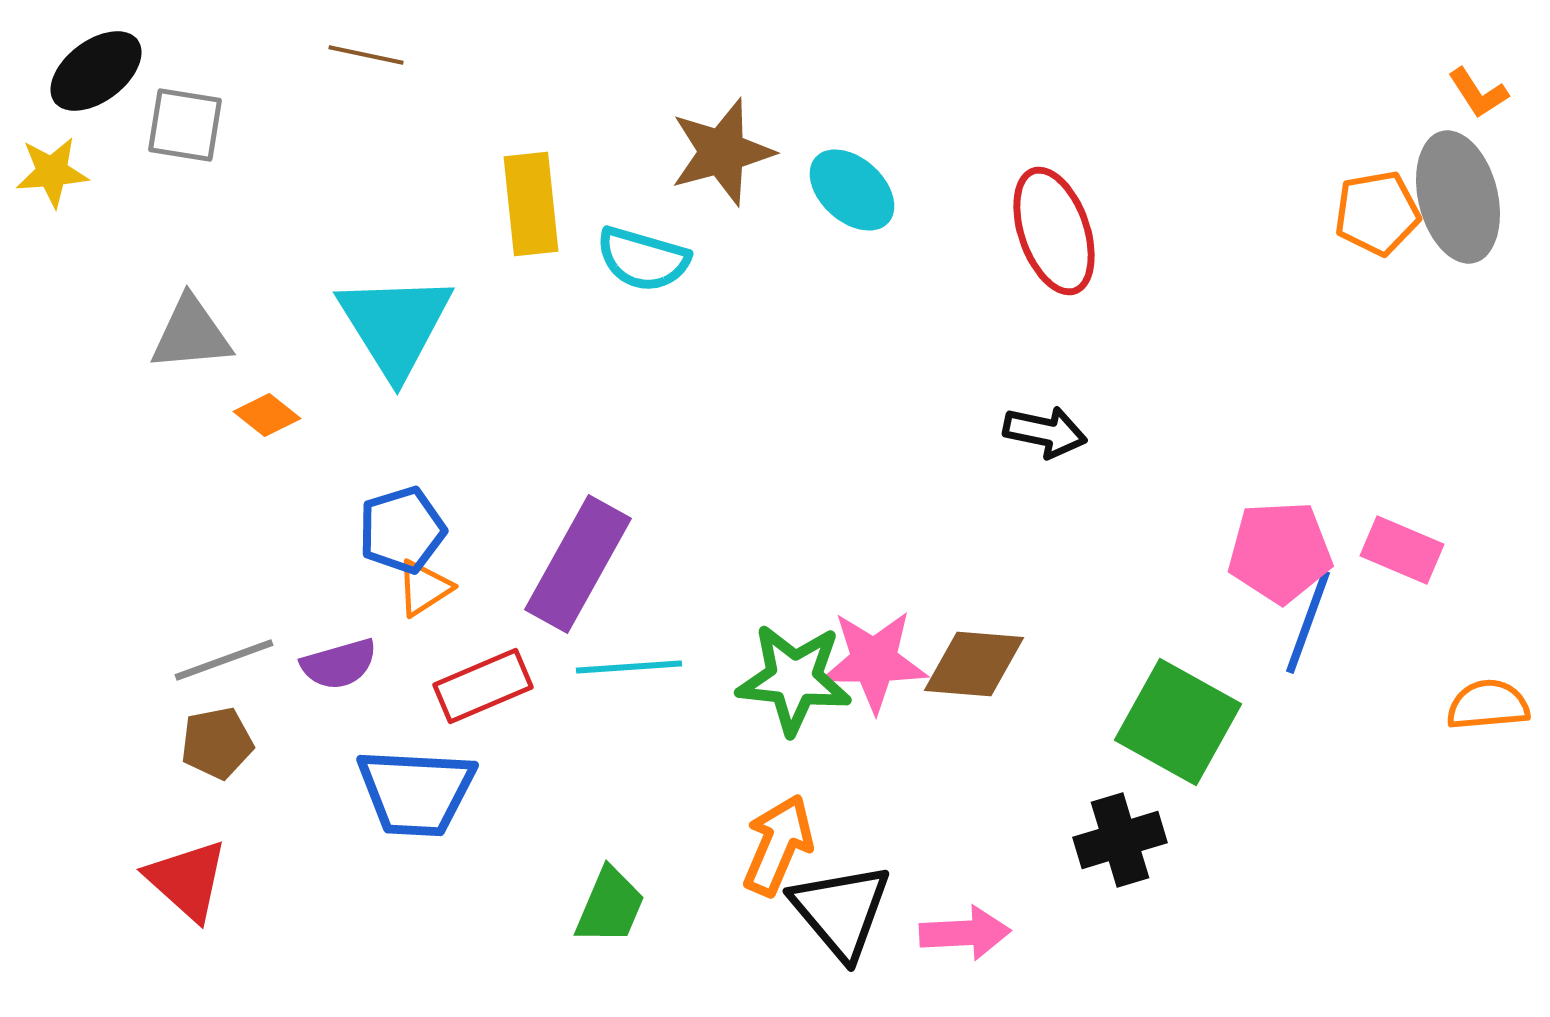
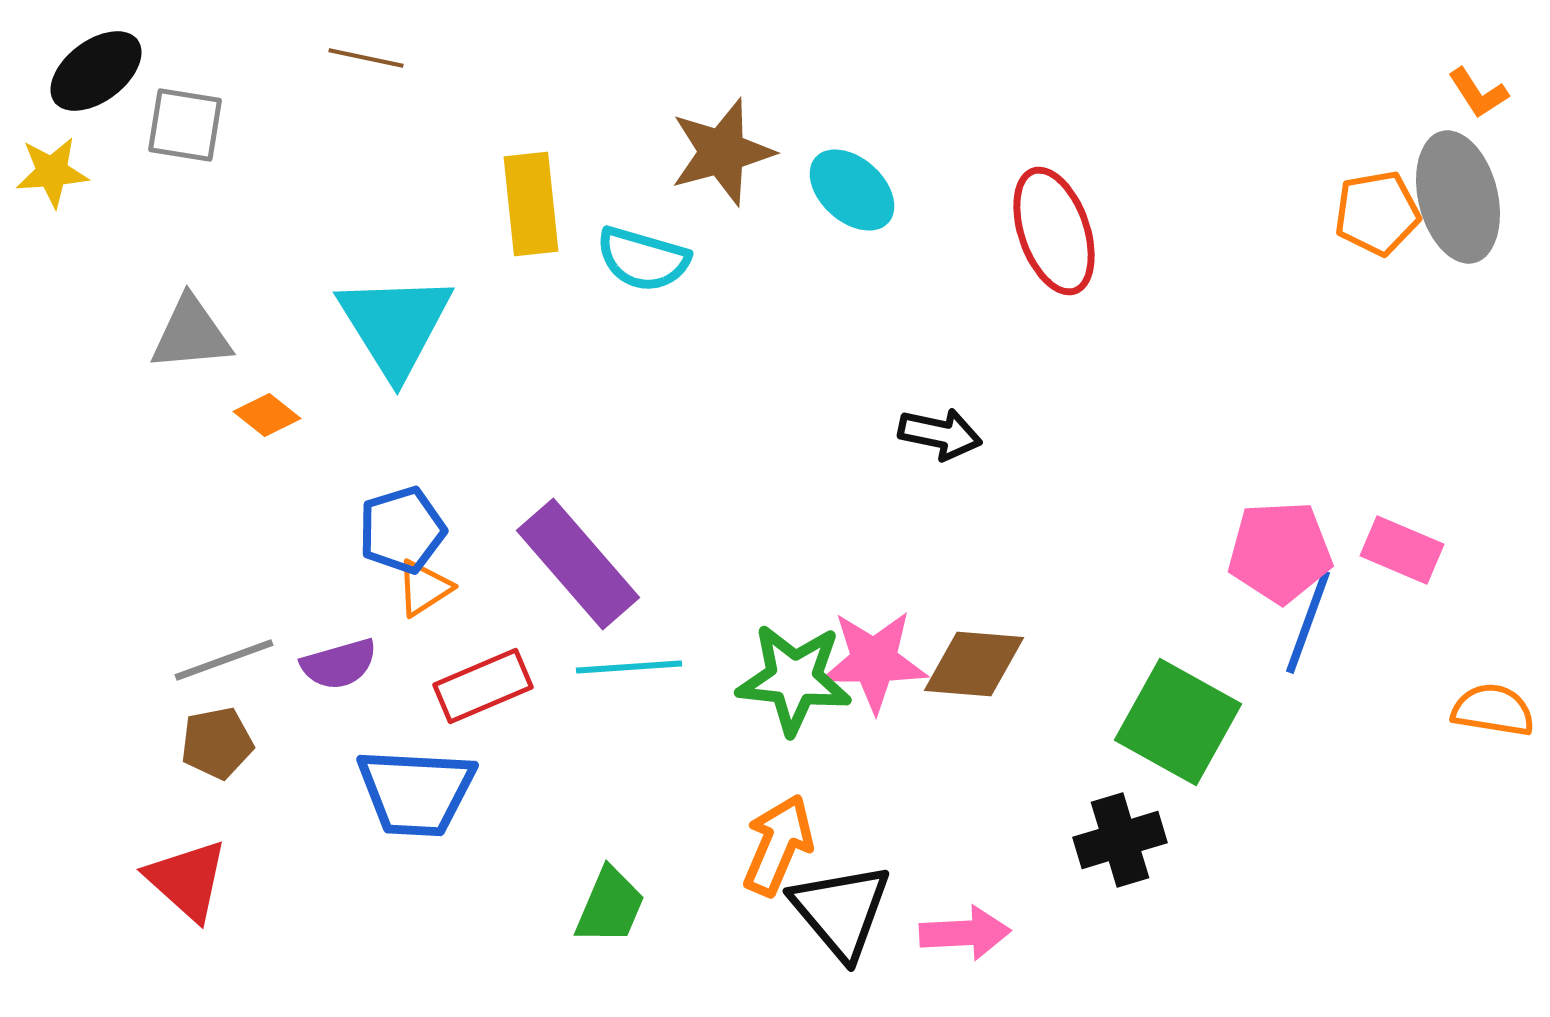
brown line: moved 3 px down
black arrow: moved 105 px left, 2 px down
purple rectangle: rotated 70 degrees counterclockwise
orange semicircle: moved 5 px right, 5 px down; rotated 14 degrees clockwise
